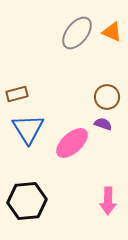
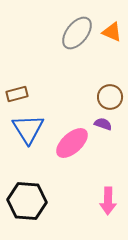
brown circle: moved 3 px right
black hexagon: rotated 9 degrees clockwise
